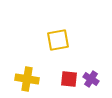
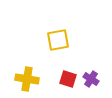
red square: moved 1 px left; rotated 12 degrees clockwise
